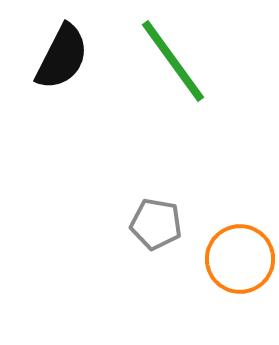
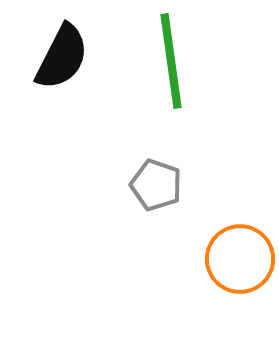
green line: moved 2 px left; rotated 28 degrees clockwise
gray pentagon: moved 39 px up; rotated 9 degrees clockwise
